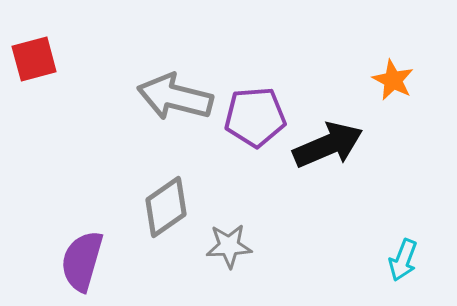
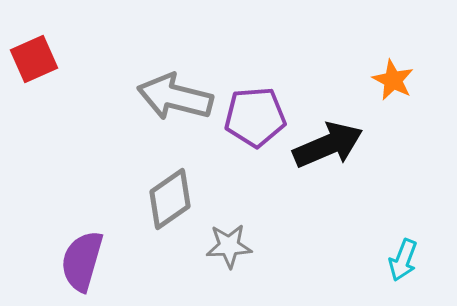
red square: rotated 9 degrees counterclockwise
gray diamond: moved 4 px right, 8 px up
